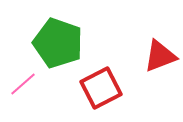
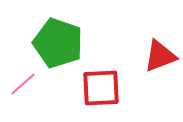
red square: rotated 24 degrees clockwise
